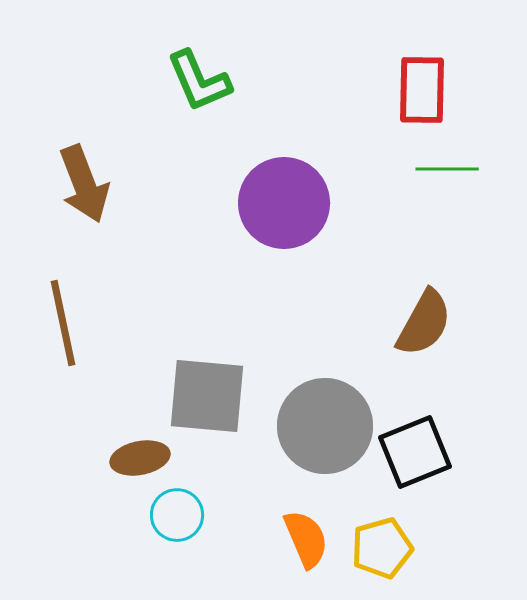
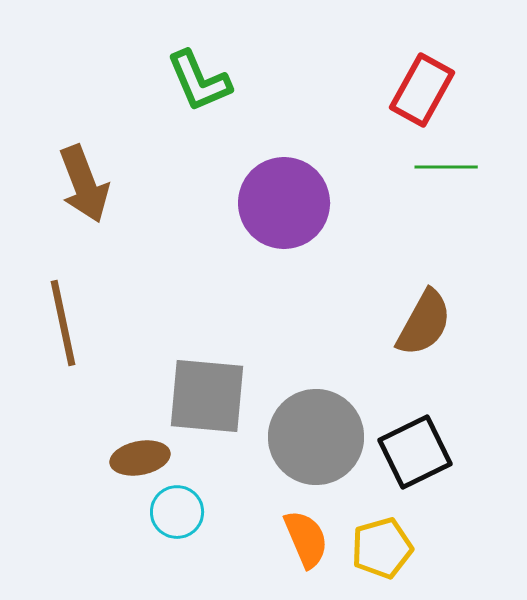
red rectangle: rotated 28 degrees clockwise
green line: moved 1 px left, 2 px up
gray circle: moved 9 px left, 11 px down
black square: rotated 4 degrees counterclockwise
cyan circle: moved 3 px up
